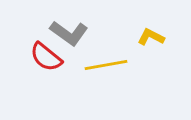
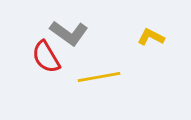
red semicircle: rotated 20 degrees clockwise
yellow line: moved 7 px left, 12 px down
